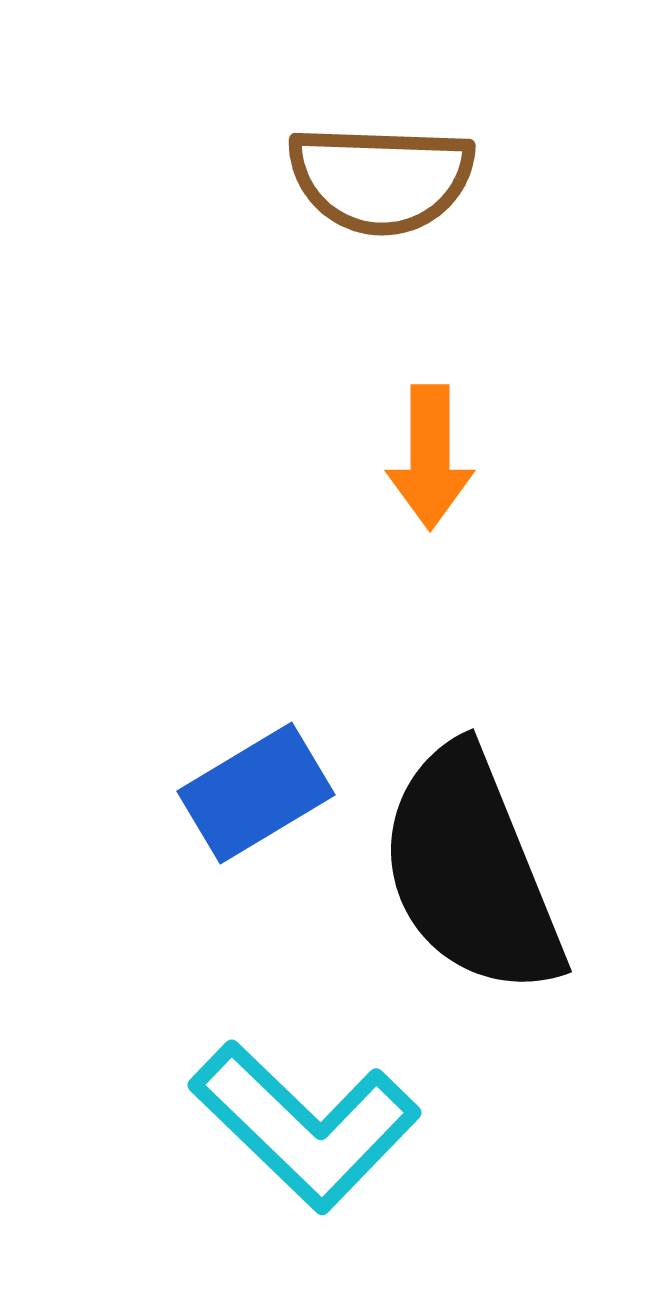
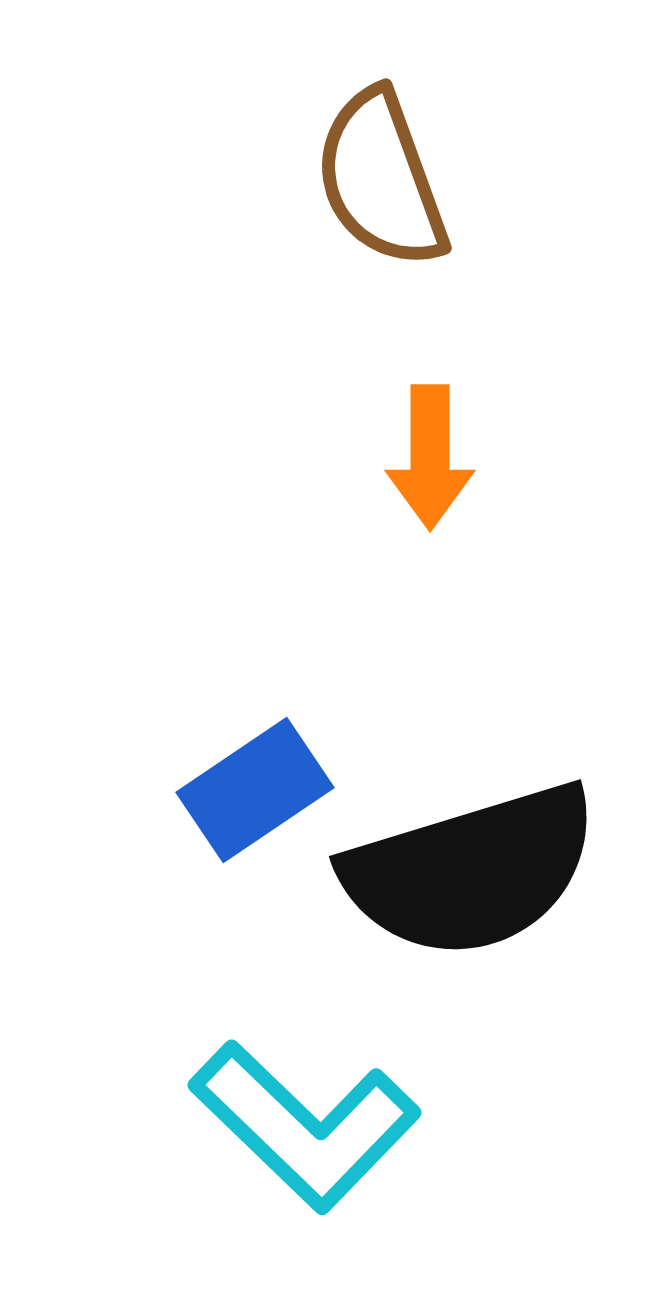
brown semicircle: rotated 68 degrees clockwise
blue rectangle: moved 1 px left, 3 px up; rotated 3 degrees counterclockwise
black semicircle: rotated 85 degrees counterclockwise
